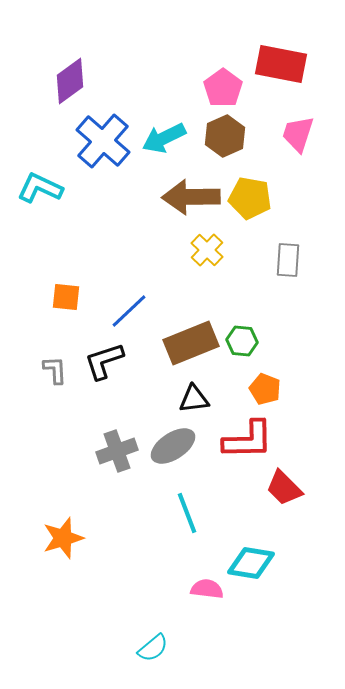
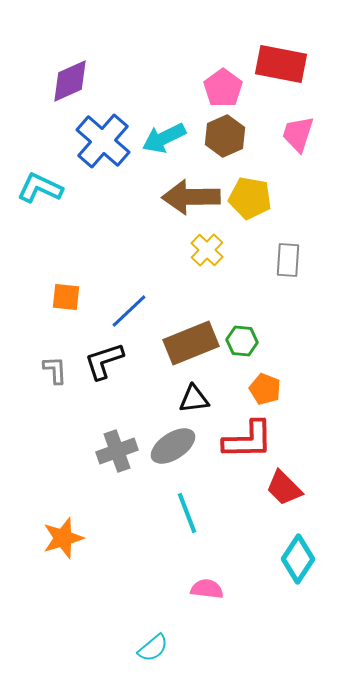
purple diamond: rotated 12 degrees clockwise
cyan diamond: moved 47 px right, 4 px up; rotated 66 degrees counterclockwise
